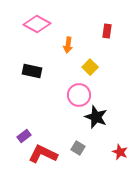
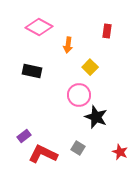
pink diamond: moved 2 px right, 3 px down
